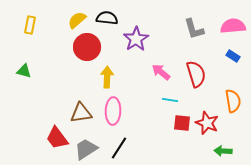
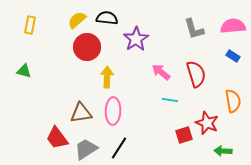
red square: moved 2 px right, 12 px down; rotated 24 degrees counterclockwise
